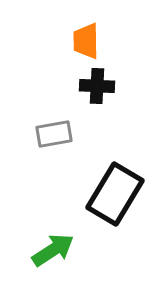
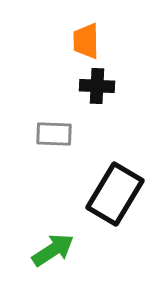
gray rectangle: rotated 12 degrees clockwise
